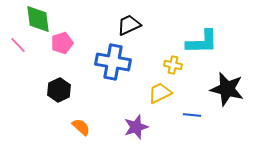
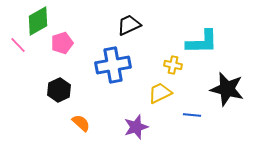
green diamond: moved 2 px down; rotated 68 degrees clockwise
blue cross: moved 3 px down; rotated 20 degrees counterclockwise
orange semicircle: moved 4 px up
